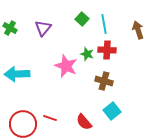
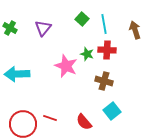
brown arrow: moved 3 px left
